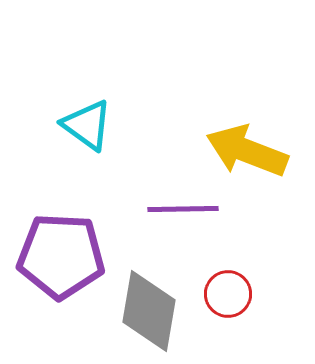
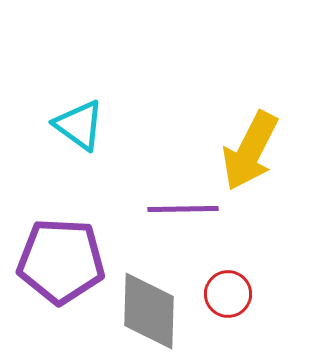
cyan triangle: moved 8 px left
yellow arrow: moved 3 px right; rotated 84 degrees counterclockwise
purple pentagon: moved 5 px down
gray diamond: rotated 8 degrees counterclockwise
